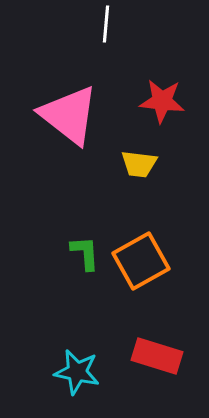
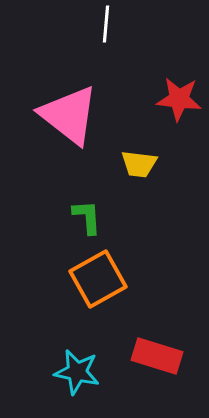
red star: moved 17 px right, 2 px up
green L-shape: moved 2 px right, 36 px up
orange square: moved 43 px left, 18 px down
